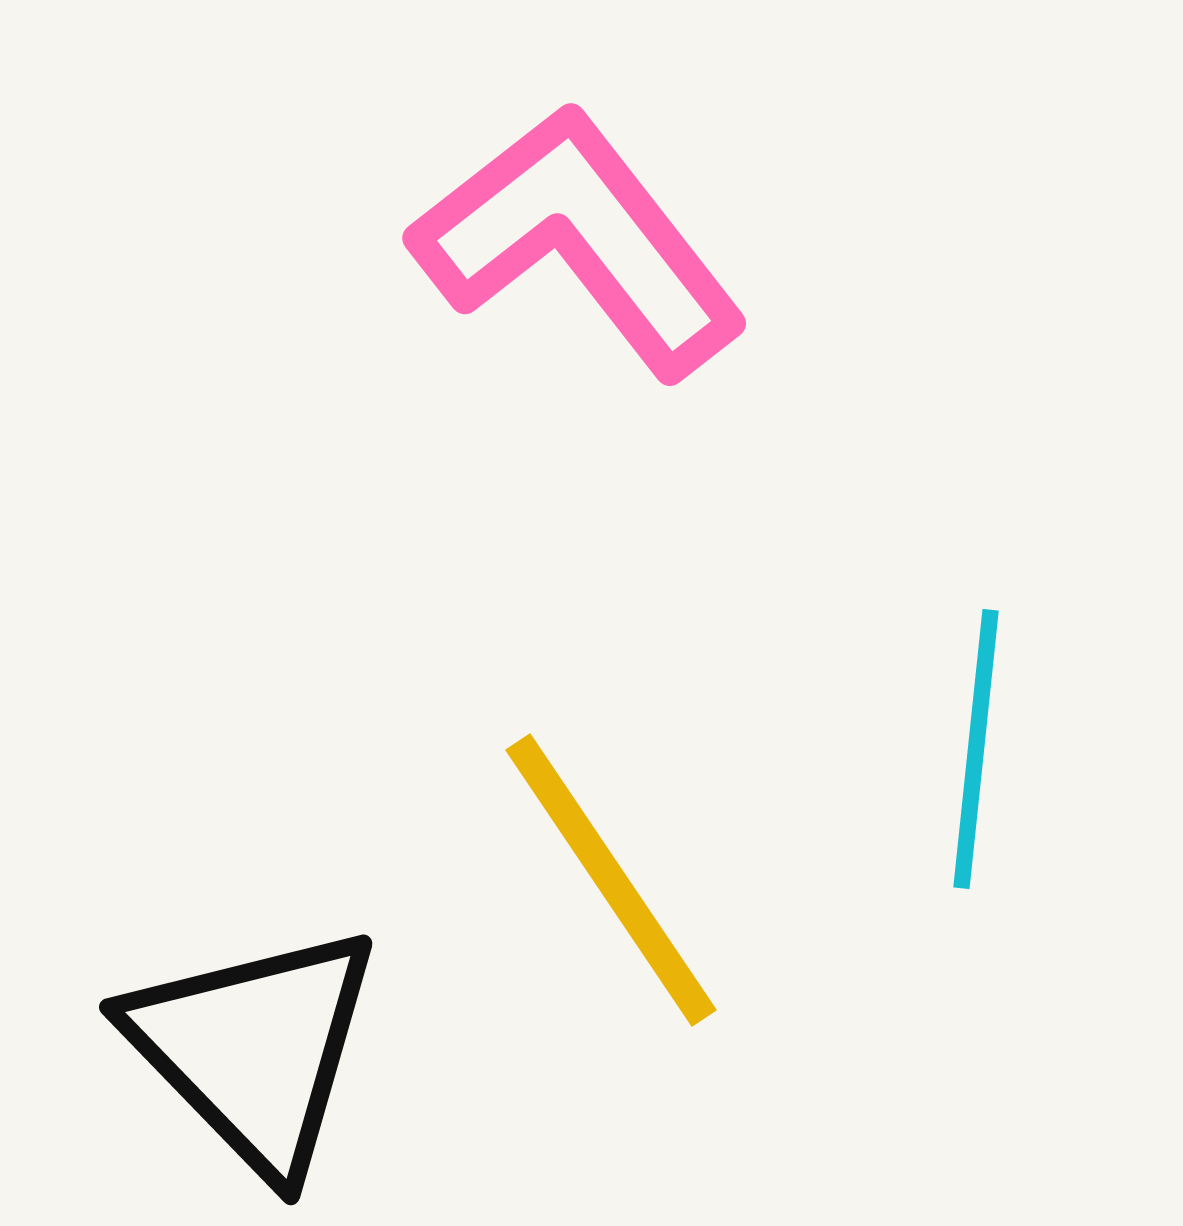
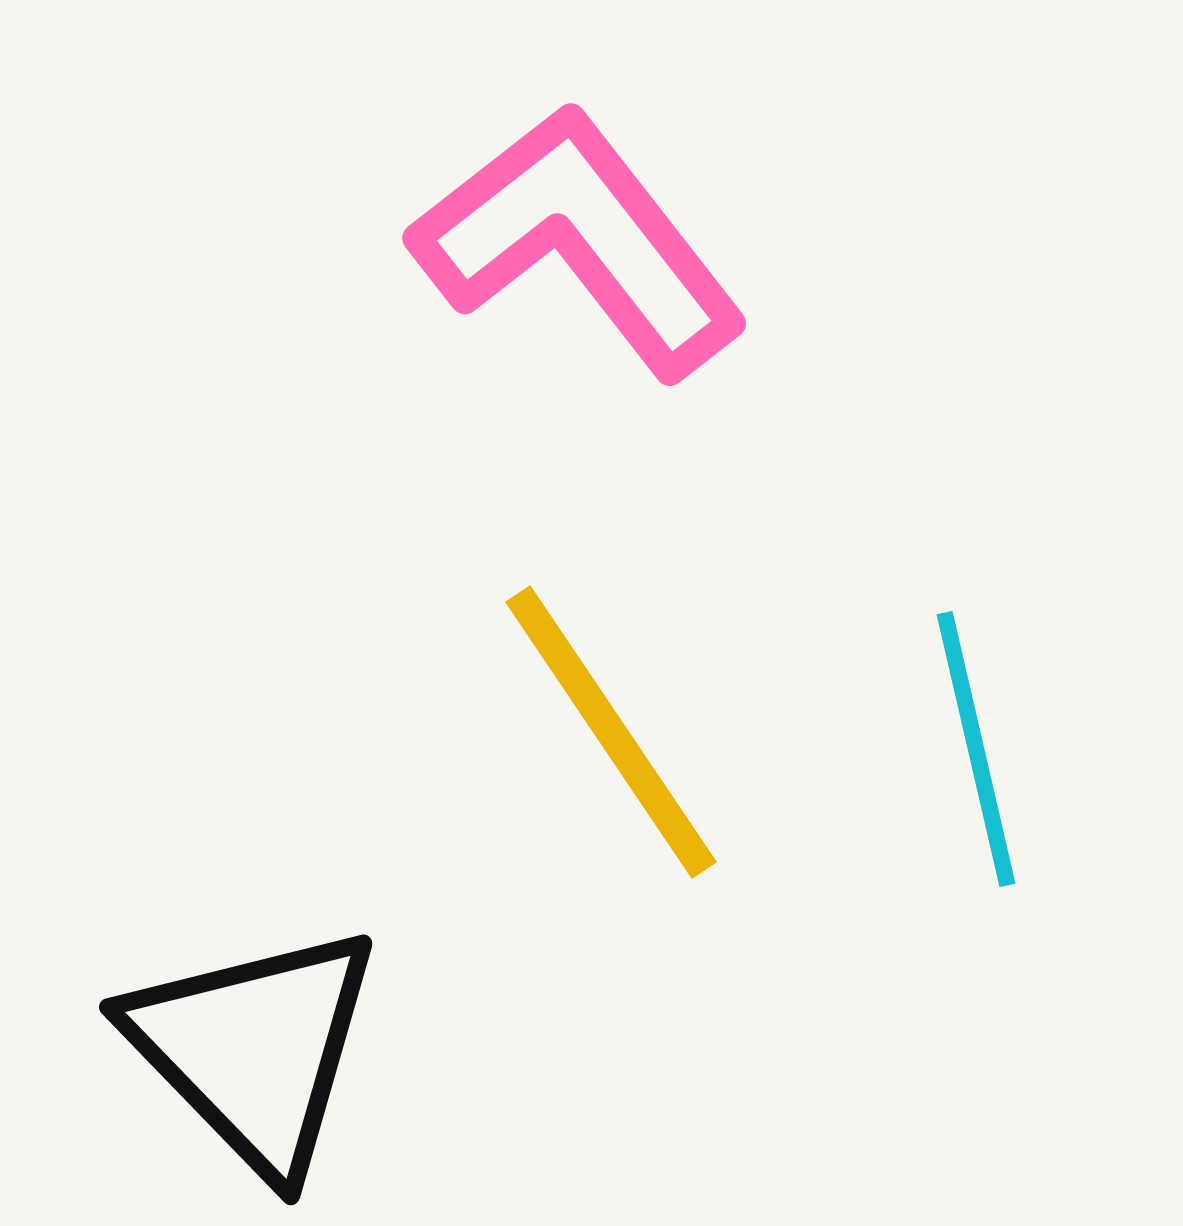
cyan line: rotated 19 degrees counterclockwise
yellow line: moved 148 px up
